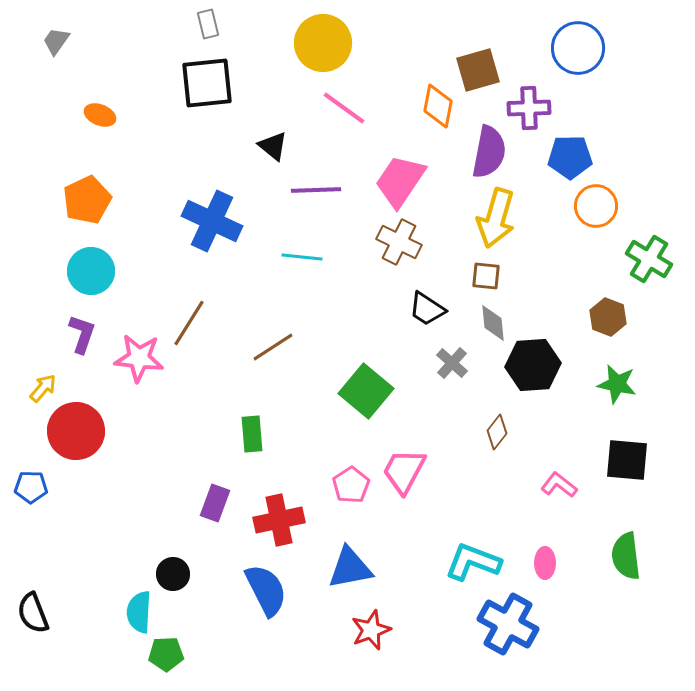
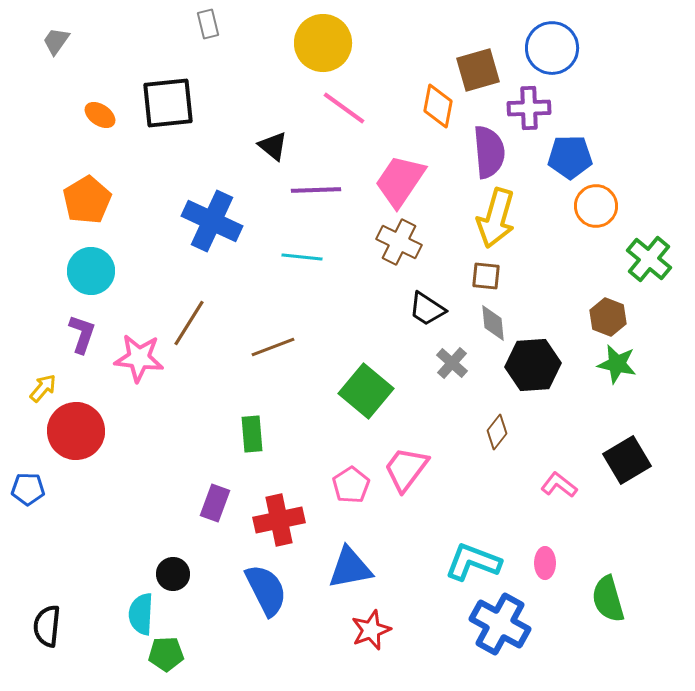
blue circle at (578, 48): moved 26 px left
black square at (207, 83): moved 39 px left, 20 px down
orange ellipse at (100, 115): rotated 12 degrees clockwise
purple semicircle at (489, 152): rotated 16 degrees counterclockwise
orange pentagon at (87, 200): rotated 6 degrees counterclockwise
green cross at (649, 259): rotated 9 degrees clockwise
brown line at (273, 347): rotated 12 degrees clockwise
green star at (617, 384): moved 20 px up
black square at (627, 460): rotated 36 degrees counterclockwise
pink trapezoid at (404, 471): moved 2 px right, 2 px up; rotated 9 degrees clockwise
blue pentagon at (31, 487): moved 3 px left, 2 px down
green semicircle at (626, 556): moved 18 px left, 43 px down; rotated 9 degrees counterclockwise
cyan semicircle at (139, 612): moved 2 px right, 2 px down
black semicircle at (33, 613): moved 14 px right, 13 px down; rotated 27 degrees clockwise
blue cross at (508, 624): moved 8 px left
